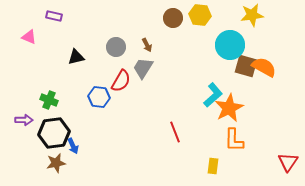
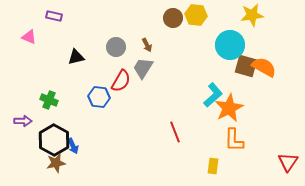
yellow hexagon: moved 4 px left
purple arrow: moved 1 px left, 1 px down
black hexagon: moved 7 px down; rotated 24 degrees counterclockwise
